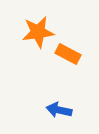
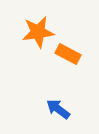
blue arrow: moved 1 px left, 1 px up; rotated 25 degrees clockwise
